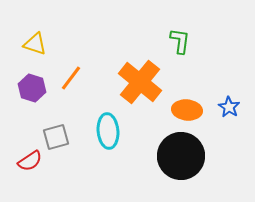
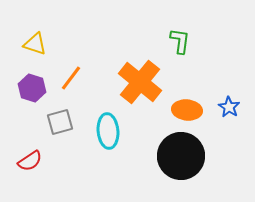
gray square: moved 4 px right, 15 px up
